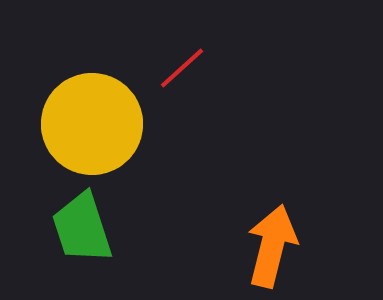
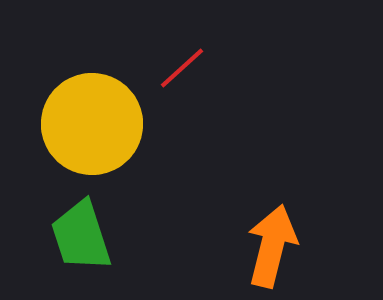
green trapezoid: moved 1 px left, 8 px down
